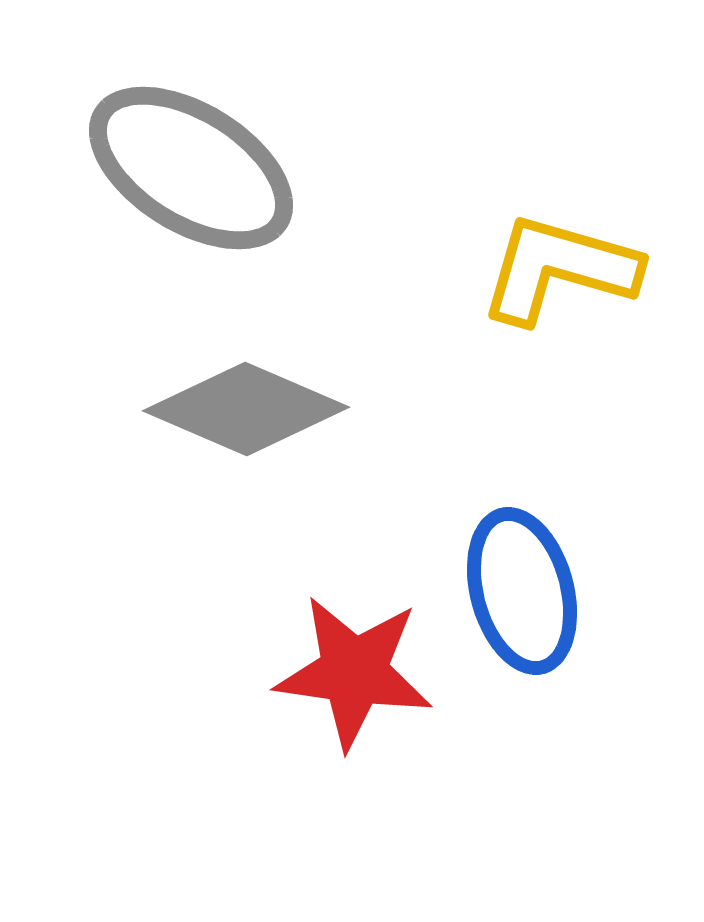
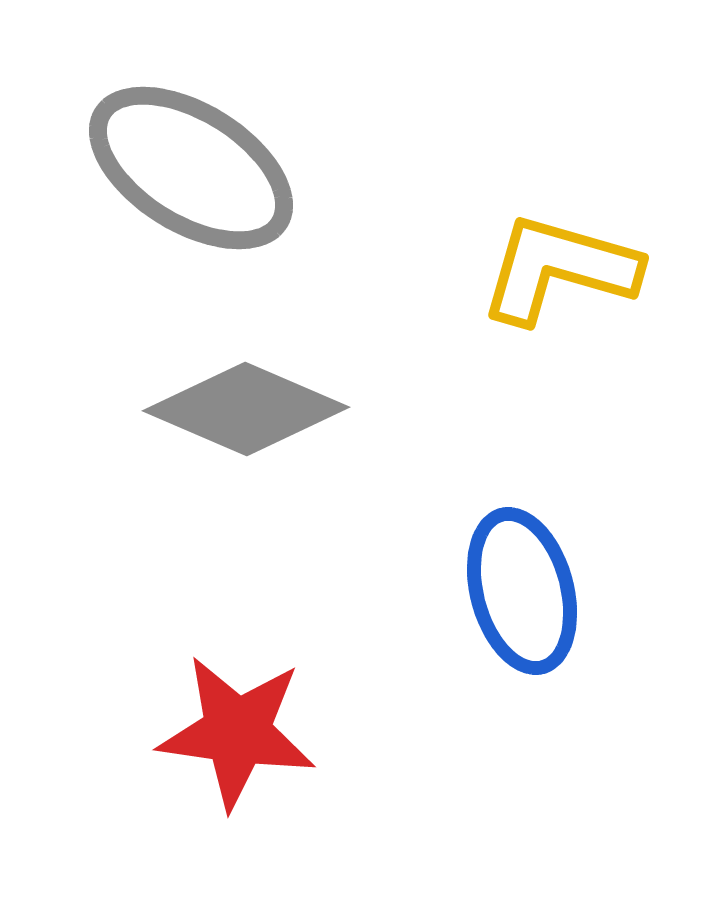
red star: moved 117 px left, 60 px down
